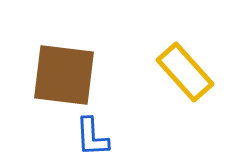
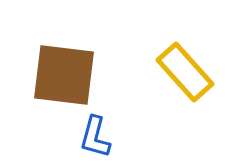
blue L-shape: moved 3 px right; rotated 18 degrees clockwise
